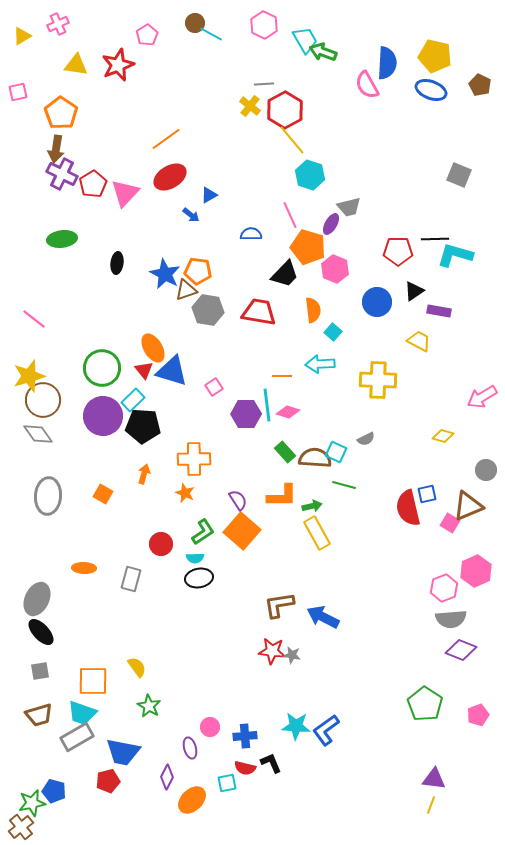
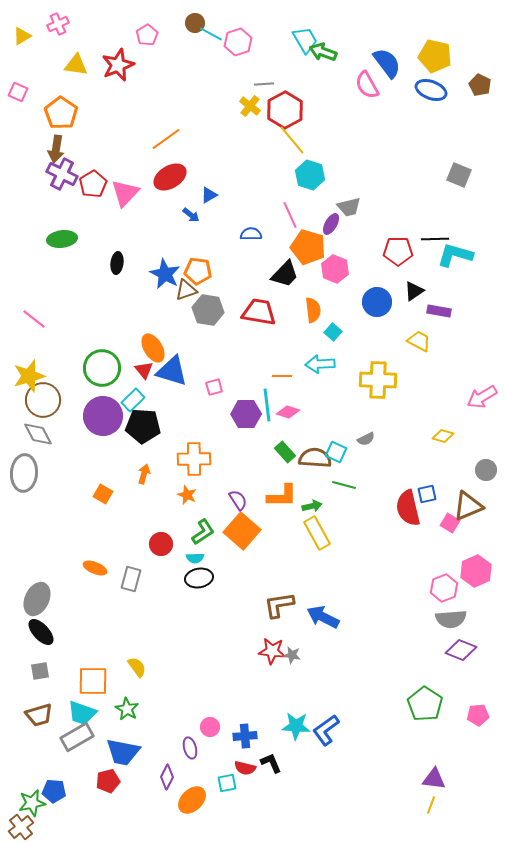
pink hexagon at (264, 25): moved 26 px left, 17 px down; rotated 16 degrees clockwise
blue semicircle at (387, 63): rotated 40 degrees counterclockwise
pink square at (18, 92): rotated 36 degrees clockwise
pink square at (214, 387): rotated 18 degrees clockwise
gray diamond at (38, 434): rotated 8 degrees clockwise
orange star at (185, 493): moved 2 px right, 2 px down
gray ellipse at (48, 496): moved 24 px left, 23 px up
orange ellipse at (84, 568): moved 11 px right; rotated 20 degrees clockwise
green star at (149, 706): moved 22 px left, 3 px down
pink pentagon at (478, 715): rotated 15 degrees clockwise
blue pentagon at (54, 791): rotated 10 degrees counterclockwise
